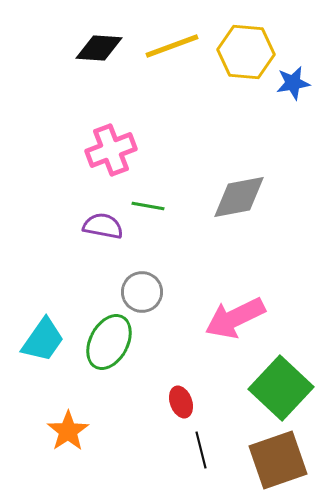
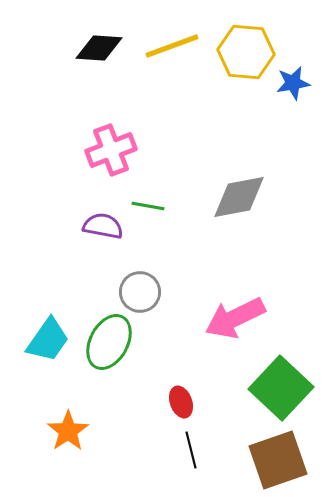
gray circle: moved 2 px left
cyan trapezoid: moved 5 px right
black line: moved 10 px left
